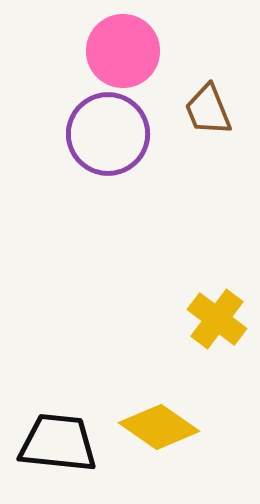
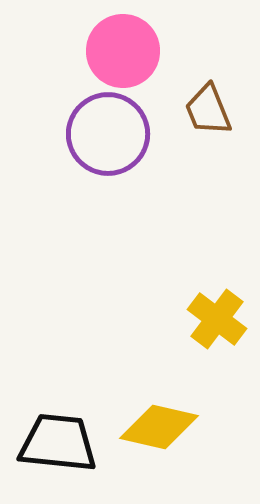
yellow diamond: rotated 22 degrees counterclockwise
